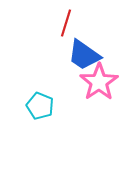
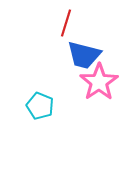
blue trapezoid: rotated 21 degrees counterclockwise
